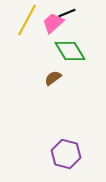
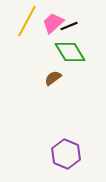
black line: moved 2 px right, 13 px down
yellow line: moved 1 px down
green diamond: moved 1 px down
purple hexagon: rotated 8 degrees clockwise
